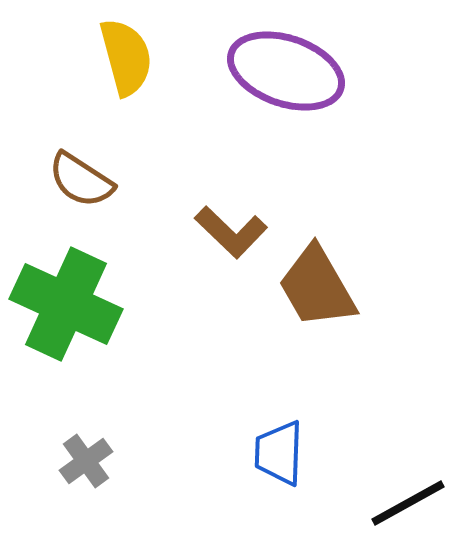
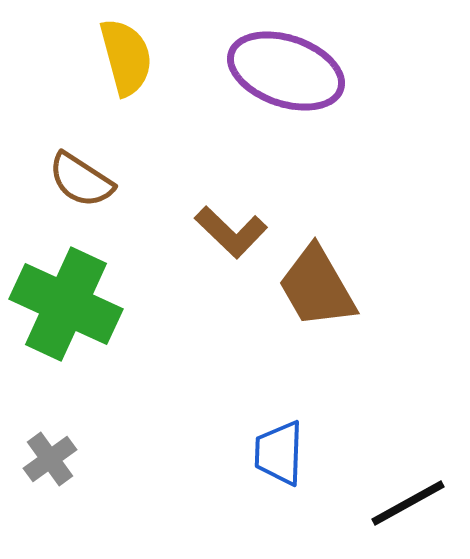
gray cross: moved 36 px left, 2 px up
